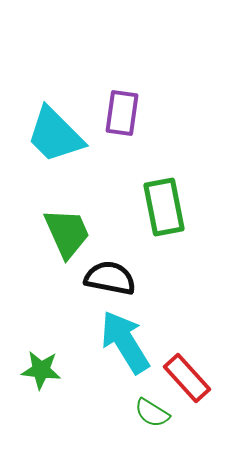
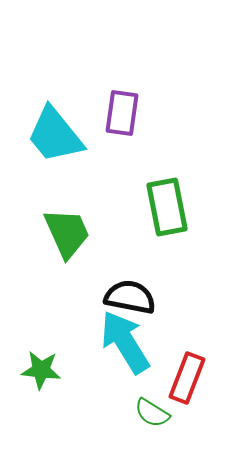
cyan trapezoid: rotated 6 degrees clockwise
green rectangle: moved 3 px right
black semicircle: moved 20 px right, 19 px down
red rectangle: rotated 63 degrees clockwise
